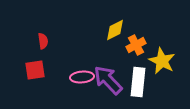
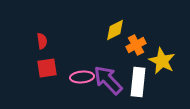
red semicircle: moved 1 px left
red square: moved 12 px right, 2 px up
